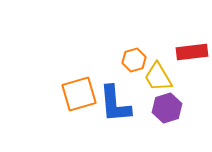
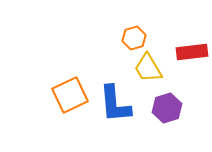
orange hexagon: moved 22 px up
yellow trapezoid: moved 10 px left, 9 px up
orange square: moved 9 px left, 1 px down; rotated 9 degrees counterclockwise
